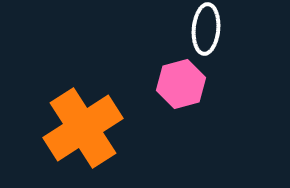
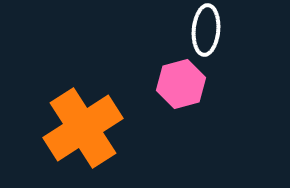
white ellipse: moved 1 px down
